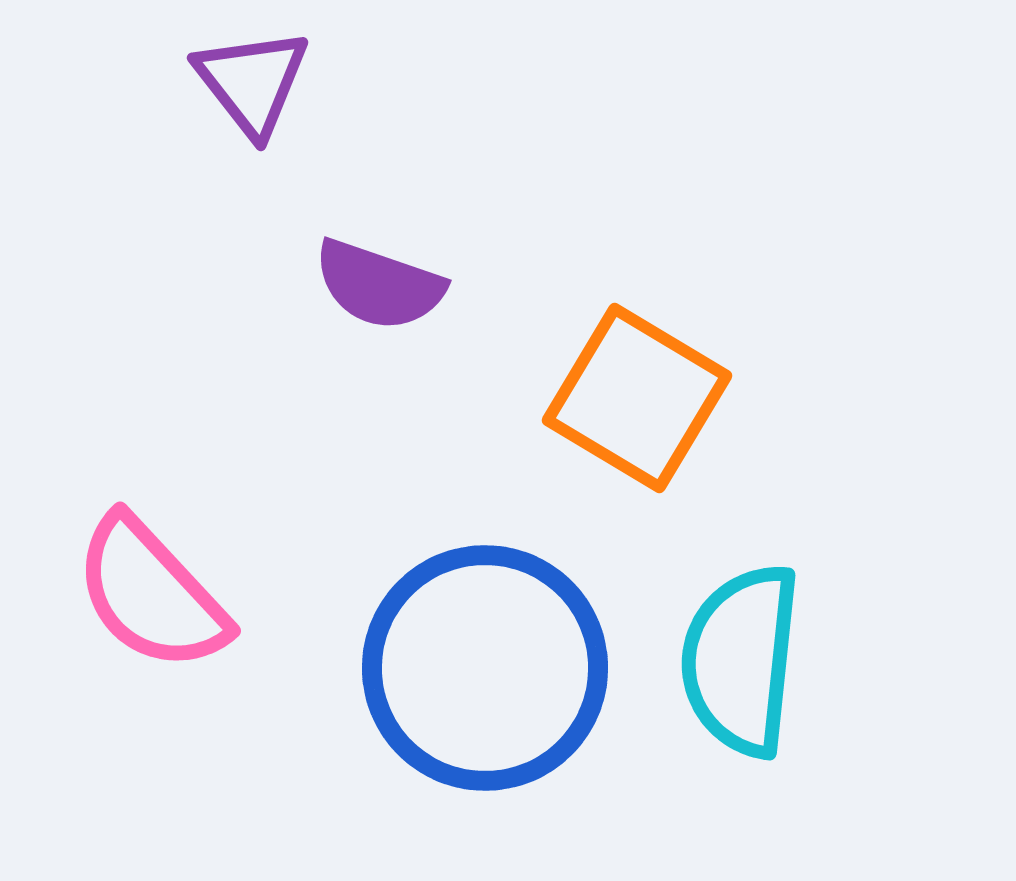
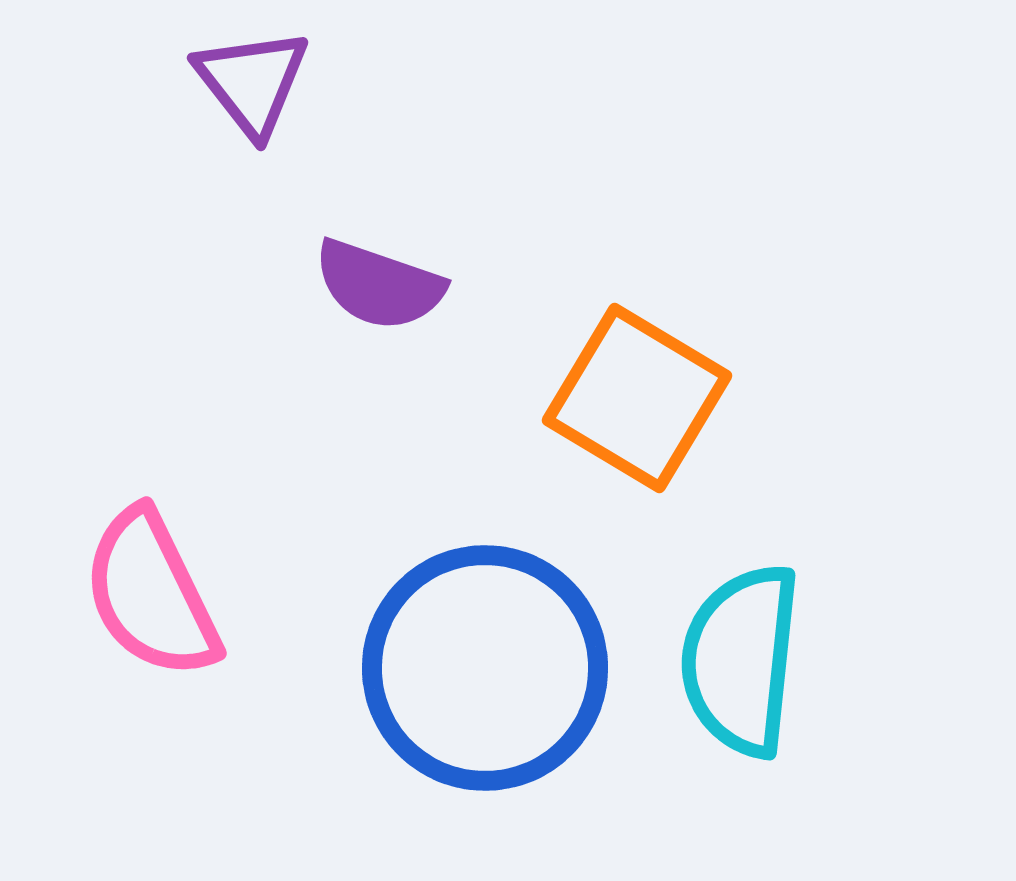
pink semicircle: rotated 17 degrees clockwise
